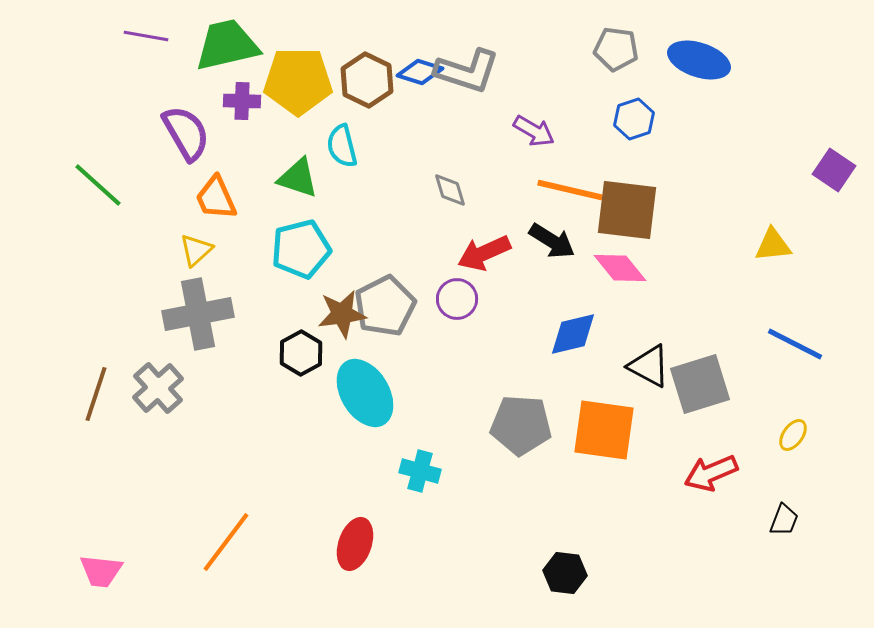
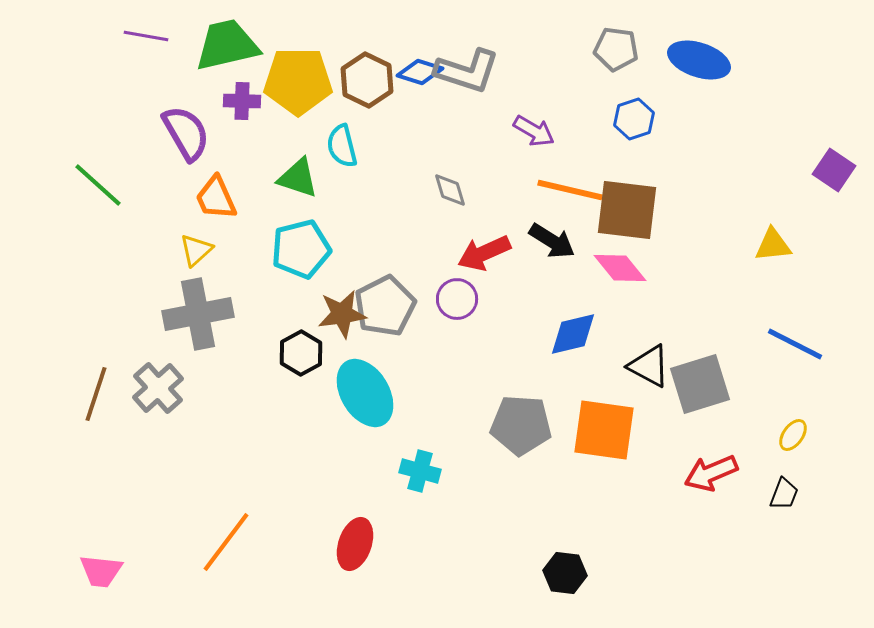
black trapezoid at (784, 520): moved 26 px up
